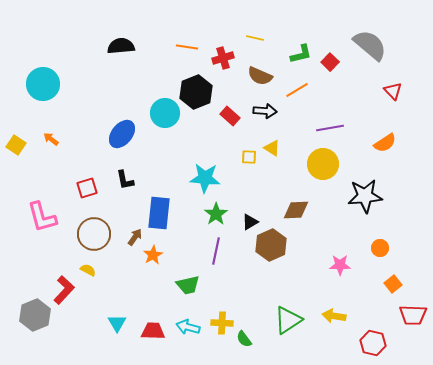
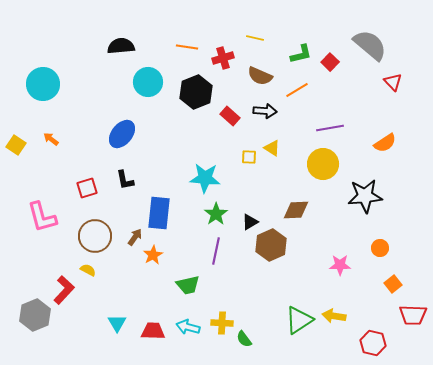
red triangle at (393, 91): moved 9 px up
cyan circle at (165, 113): moved 17 px left, 31 px up
brown circle at (94, 234): moved 1 px right, 2 px down
green triangle at (288, 320): moved 11 px right
